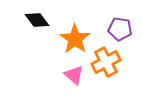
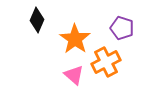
black diamond: rotated 60 degrees clockwise
purple pentagon: moved 2 px right, 1 px up; rotated 10 degrees clockwise
